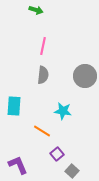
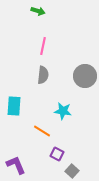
green arrow: moved 2 px right, 1 px down
purple square: rotated 24 degrees counterclockwise
purple L-shape: moved 2 px left
